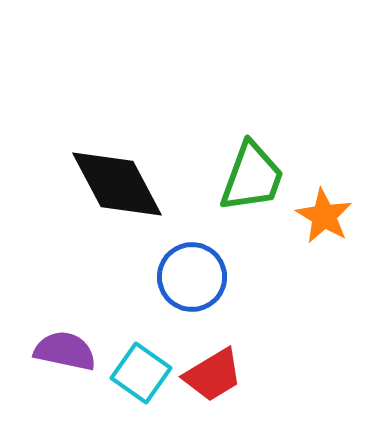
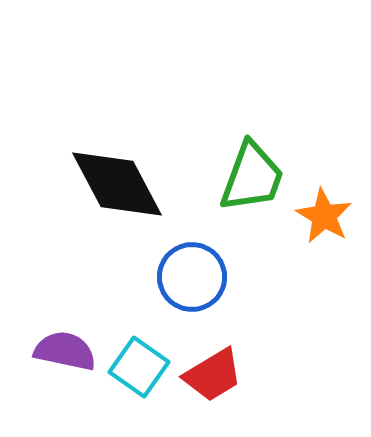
cyan square: moved 2 px left, 6 px up
